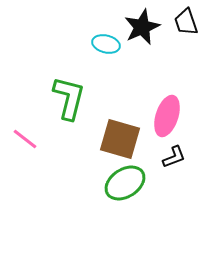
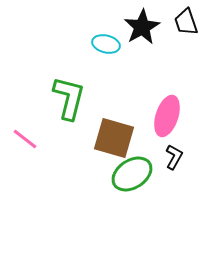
black star: rotated 6 degrees counterclockwise
brown square: moved 6 px left, 1 px up
black L-shape: rotated 40 degrees counterclockwise
green ellipse: moved 7 px right, 9 px up
